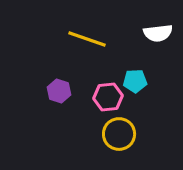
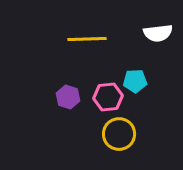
yellow line: rotated 21 degrees counterclockwise
purple hexagon: moved 9 px right, 6 px down
